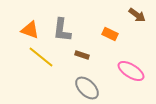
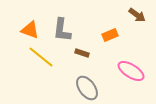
orange rectangle: moved 1 px down; rotated 49 degrees counterclockwise
brown rectangle: moved 2 px up
gray ellipse: rotated 10 degrees clockwise
